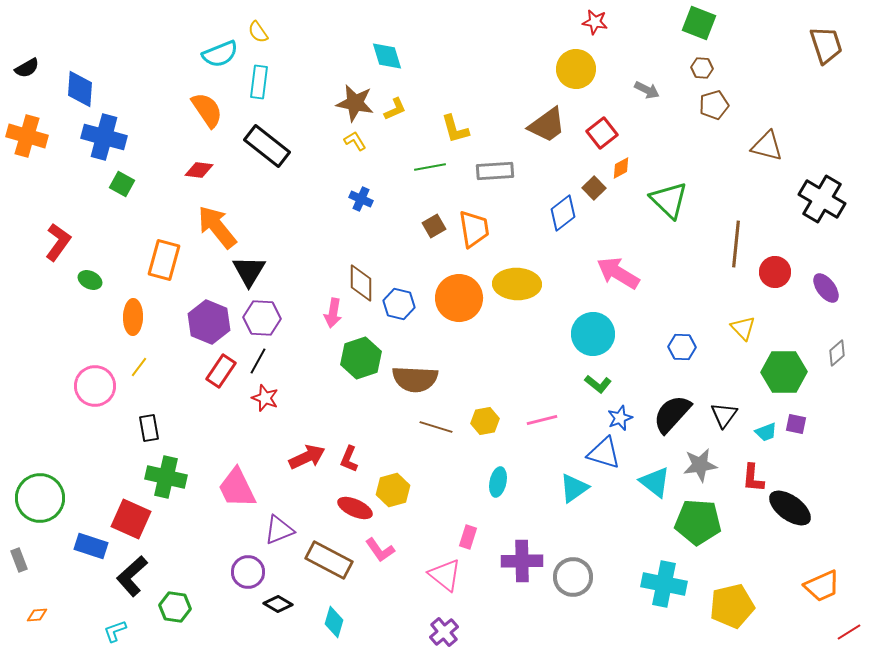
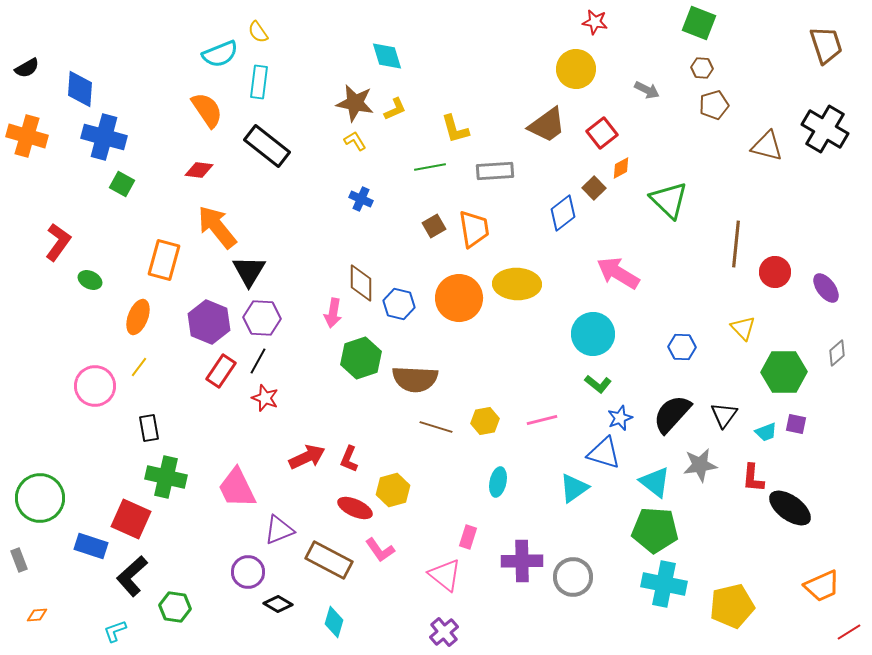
black cross at (822, 199): moved 3 px right, 70 px up
orange ellipse at (133, 317): moved 5 px right; rotated 20 degrees clockwise
green pentagon at (698, 522): moved 43 px left, 8 px down
